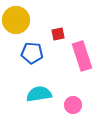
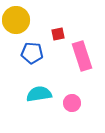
pink circle: moved 1 px left, 2 px up
